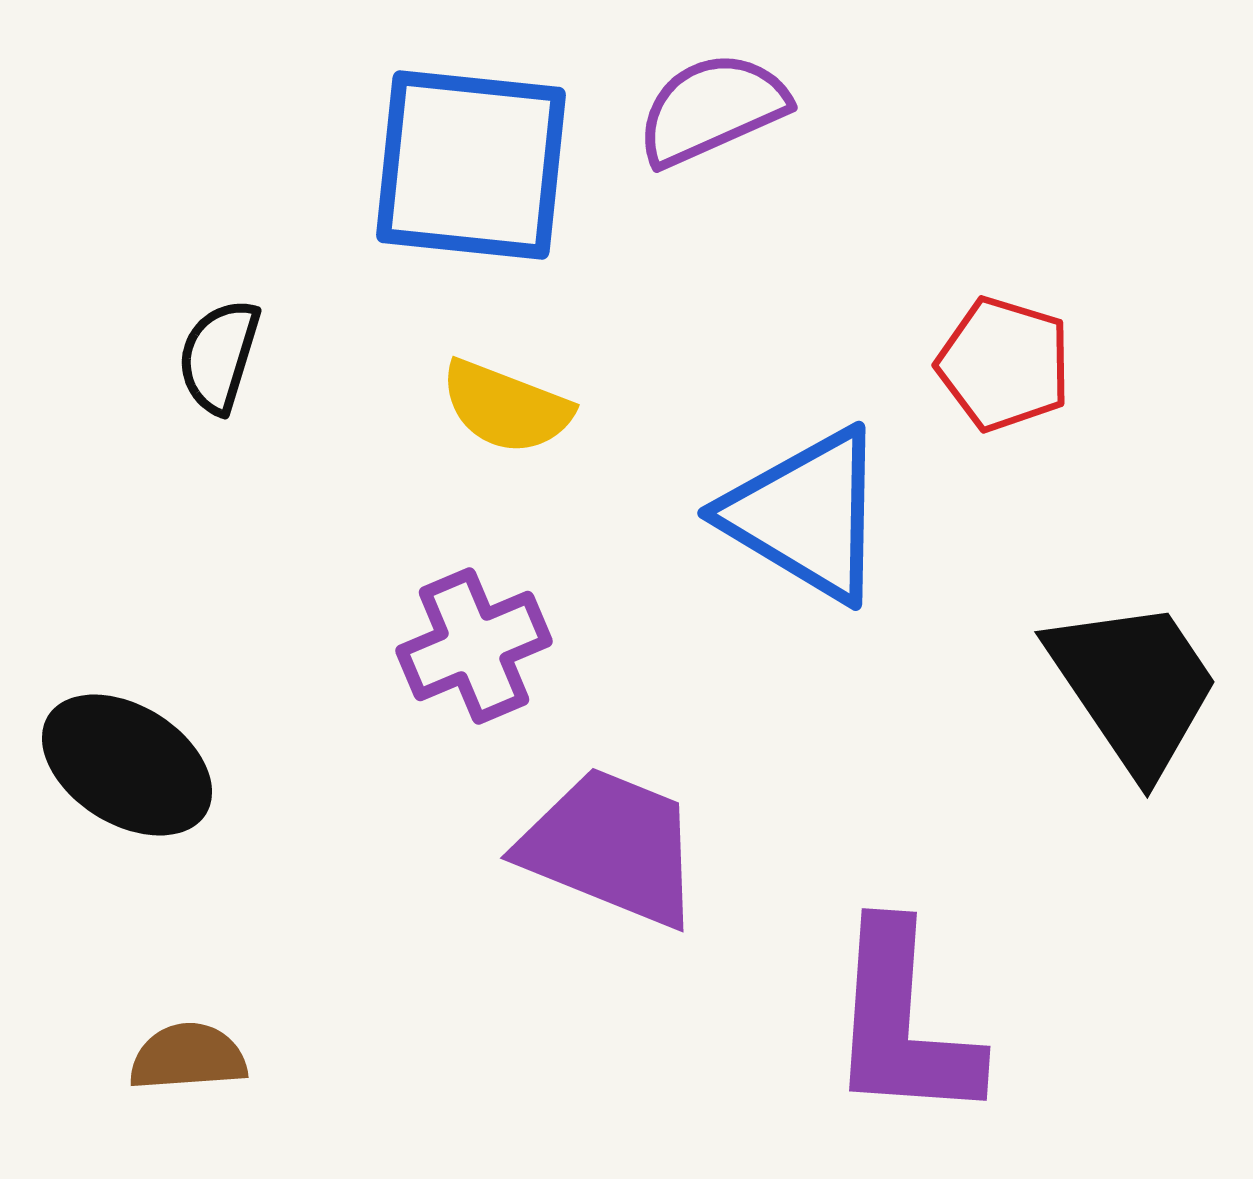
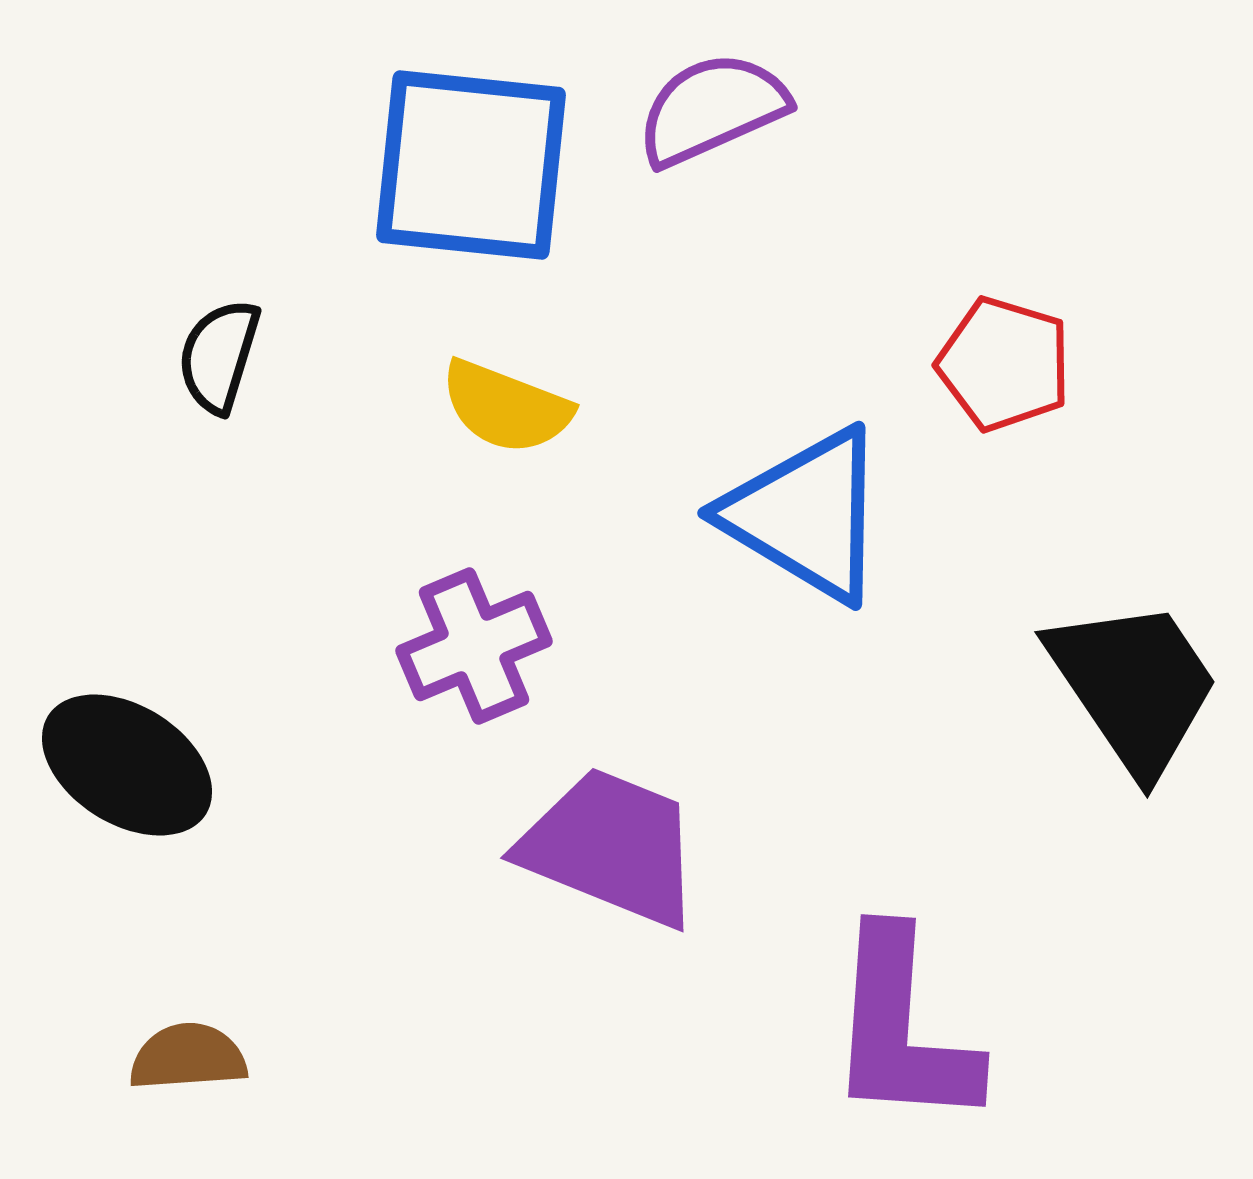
purple L-shape: moved 1 px left, 6 px down
